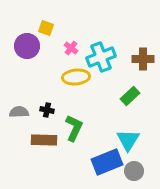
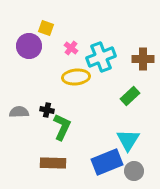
purple circle: moved 2 px right
green L-shape: moved 12 px left, 1 px up
brown rectangle: moved 9 px right, 23 px down
